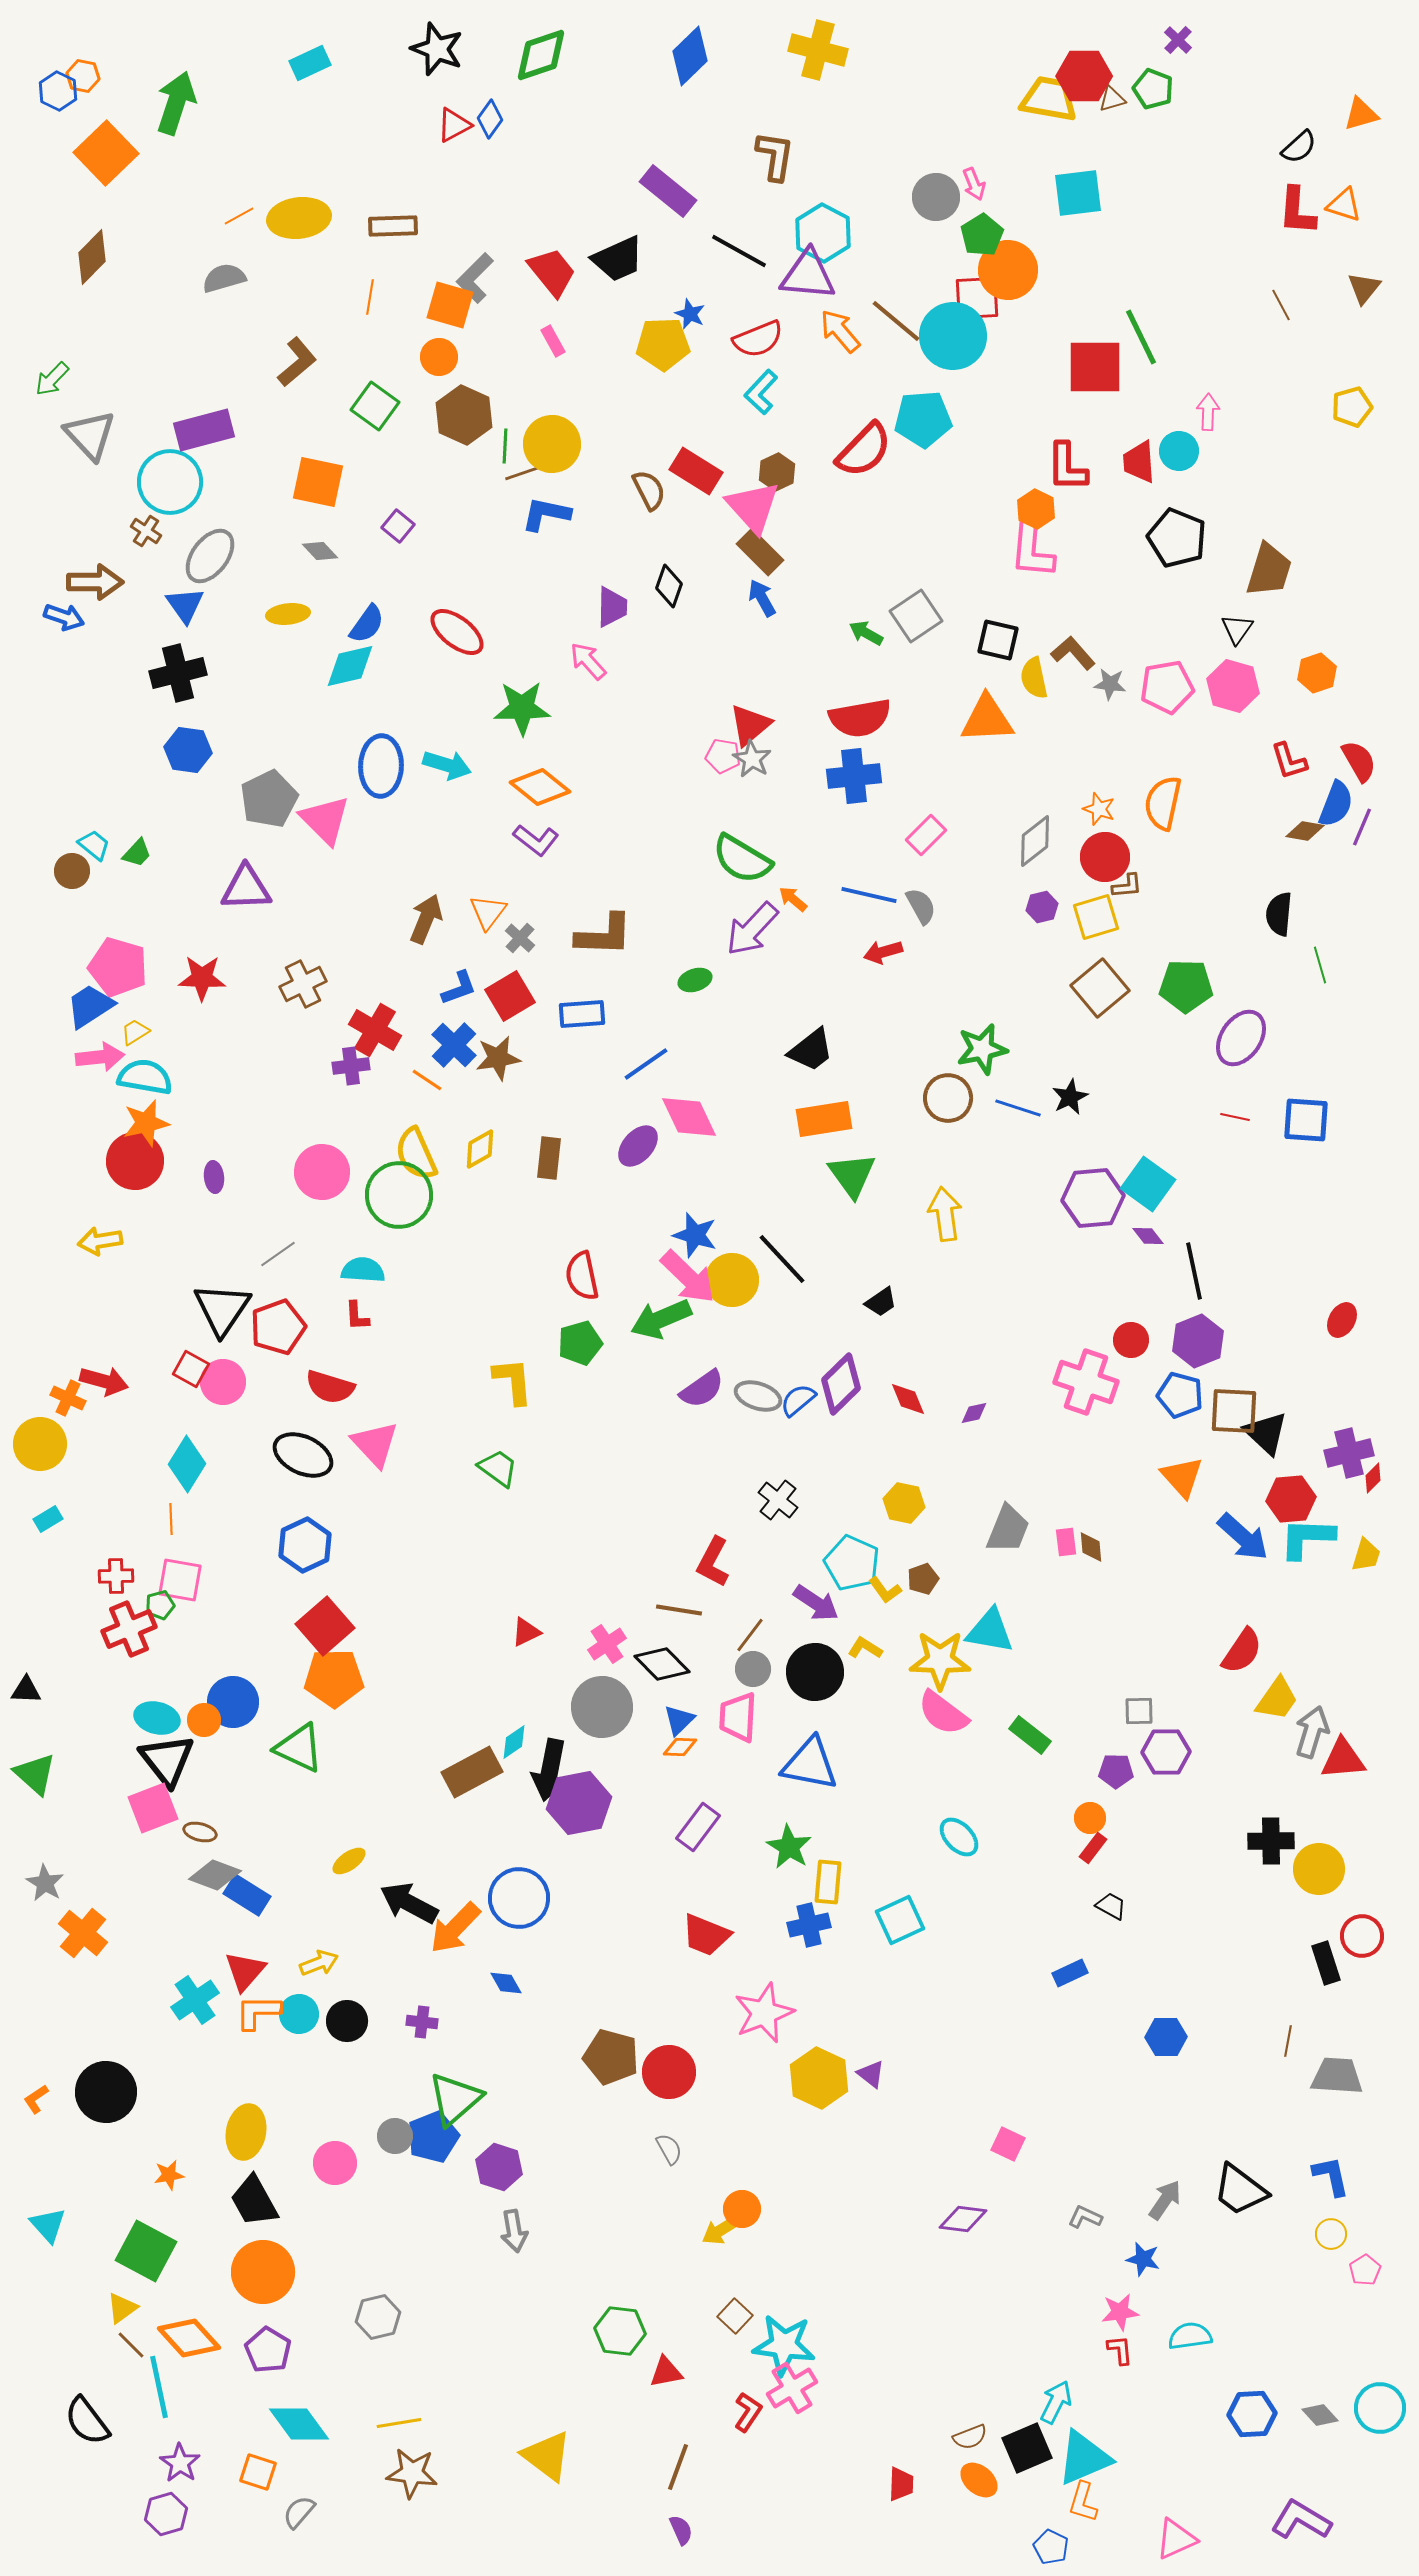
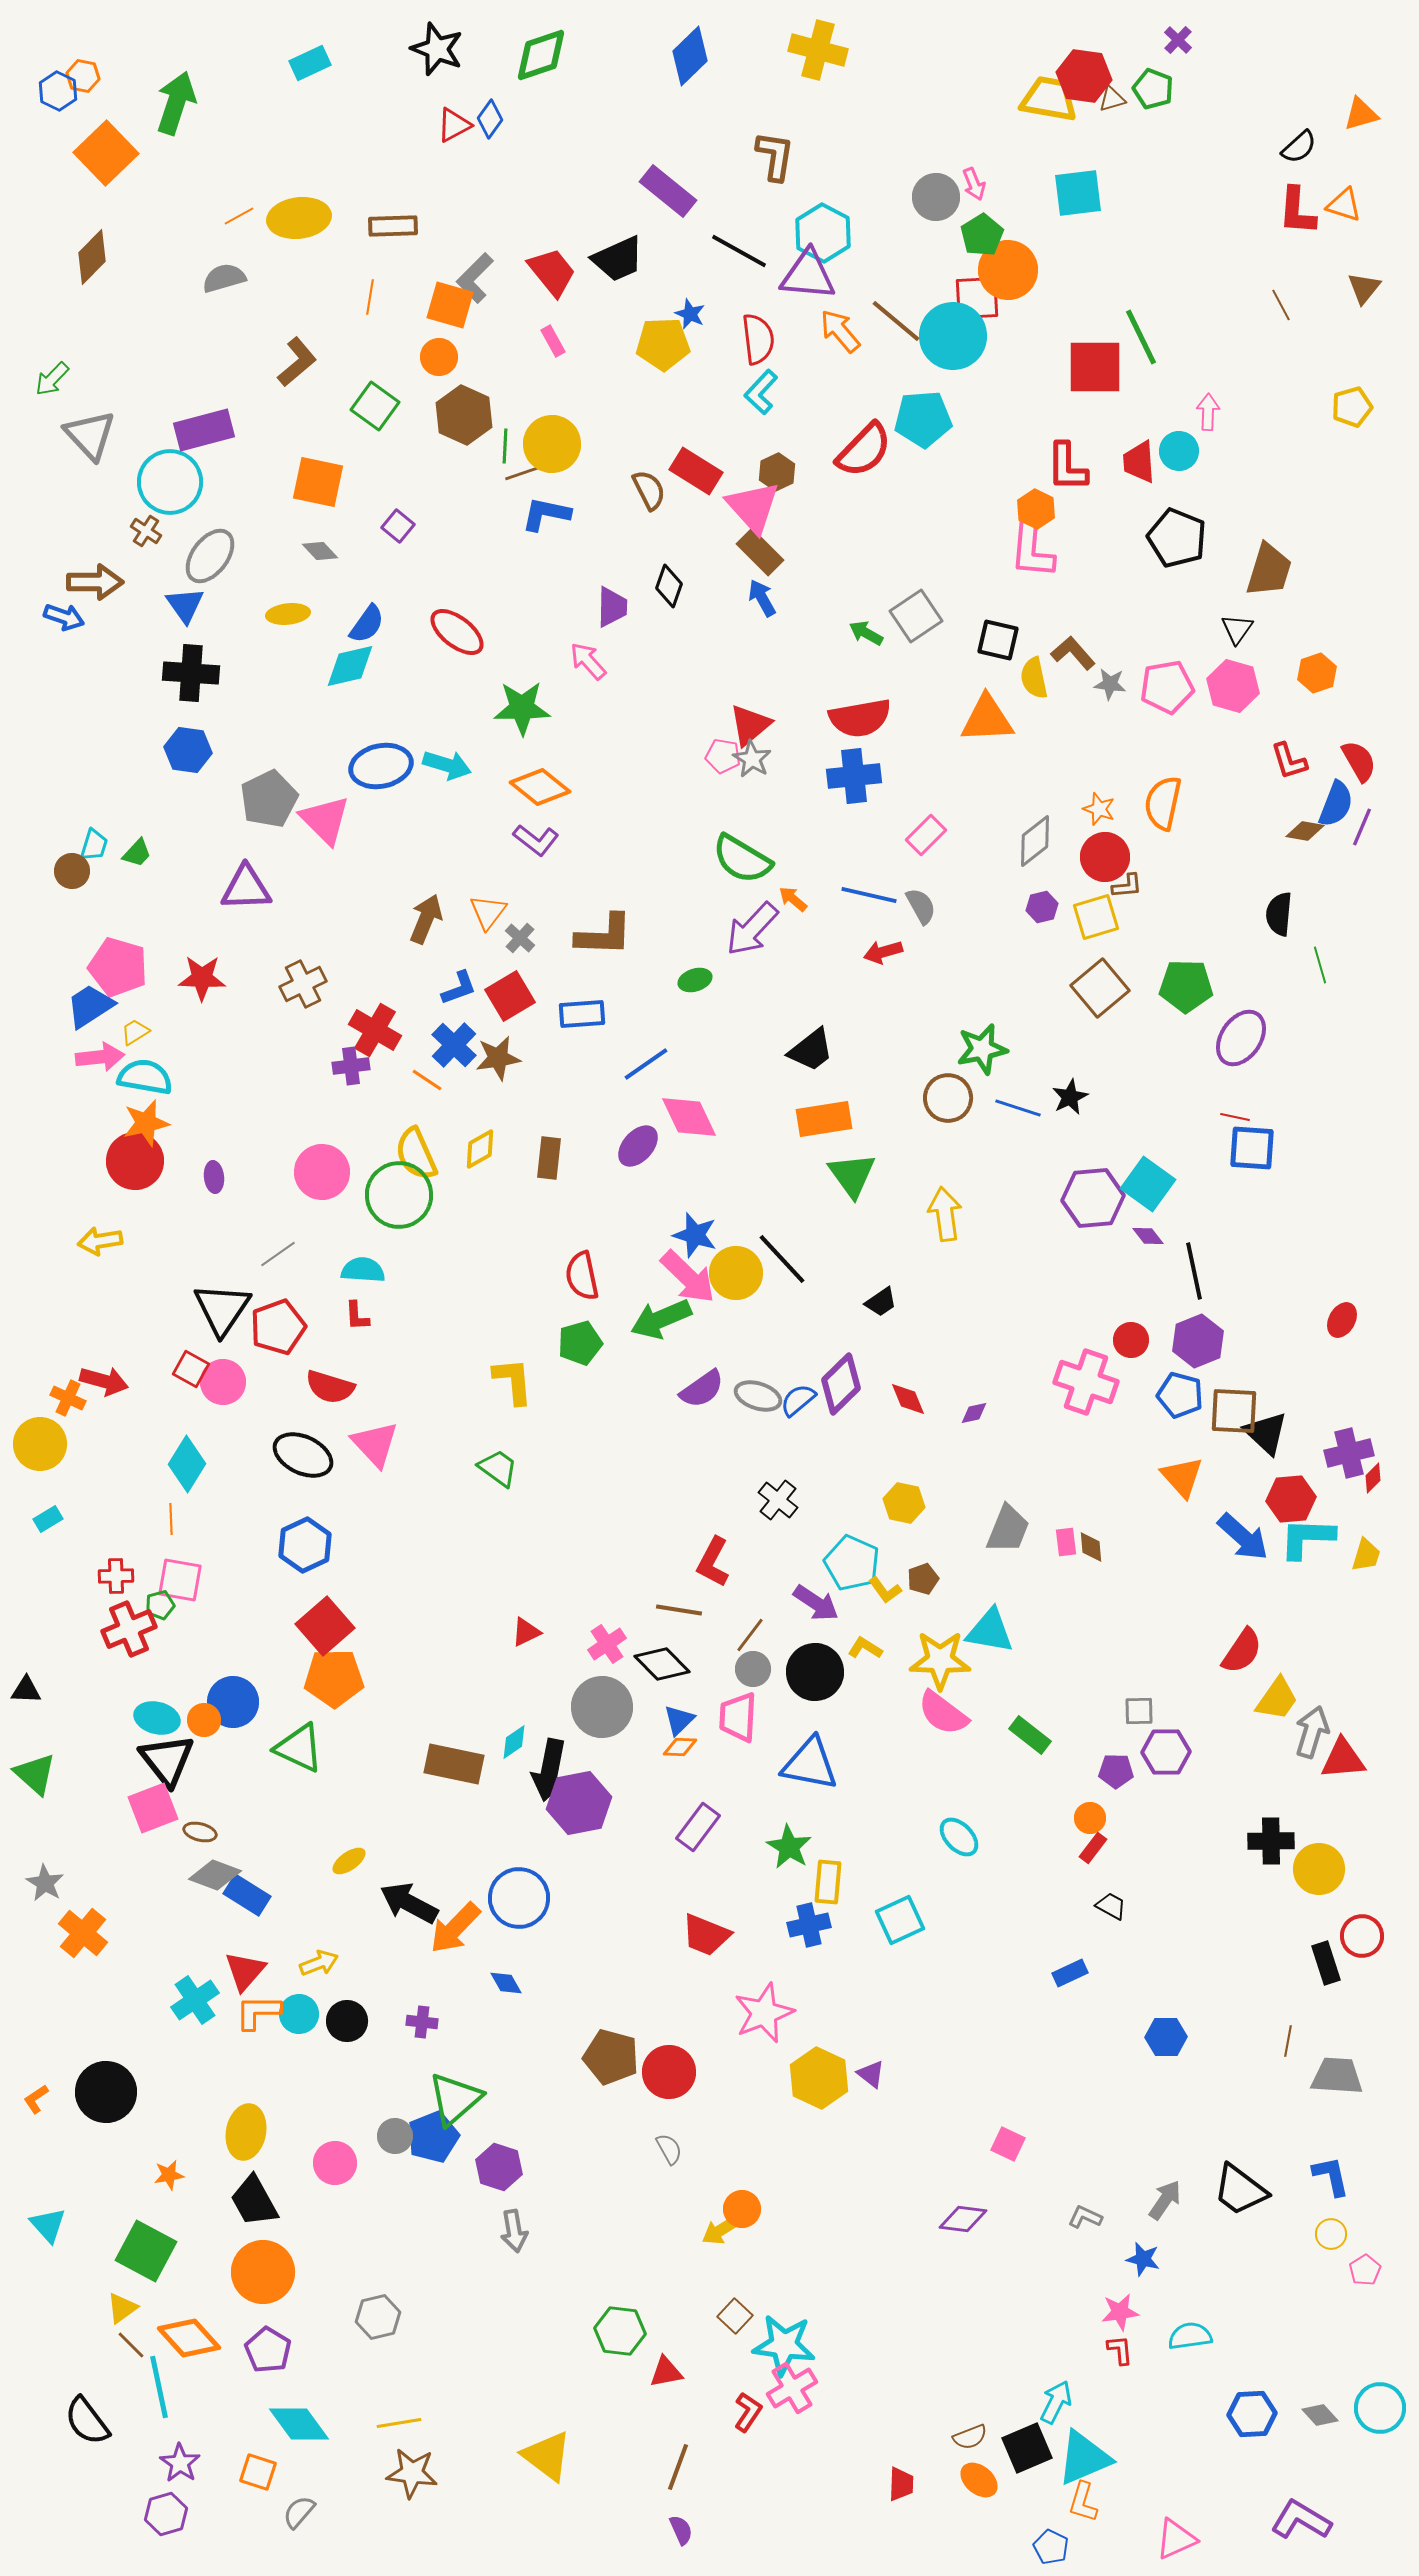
red hexagon at (1084, 76): rotated 8 degrees clockwise
red semicircle at (758, 339): rotated 75 degrees counterclockwise
black cross at (178, 673): moved 13 px right; rotated 18 degrees clockwise
blue ellipse at (381, 766): rotated 76 degrees clockwise
cyan trapezoid at (94, 845): rotated 68 degrees clockwise
blue square at (1306, 1120): moved 54 px left, 28 px down
yellow circle at (732, 1280): moved 4 px right, 7 px up
brown rectangle at (472, 1772): moved 18 px left, 8 px up; rotated 40 degrees clockwise
